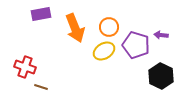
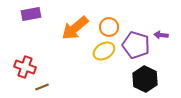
purple rectangle: moved 10 px left
orange arrow: rotated 72 degrees clockwise
black hexagon: moved 16 px left, 3 px down
brown line: moved 1 px right; rotated 40 degrees counterclockwise
